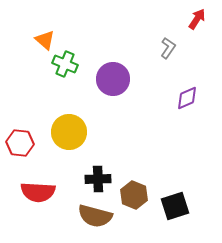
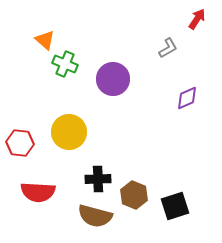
gray L-shape: rotated 25 degrees clockwise
